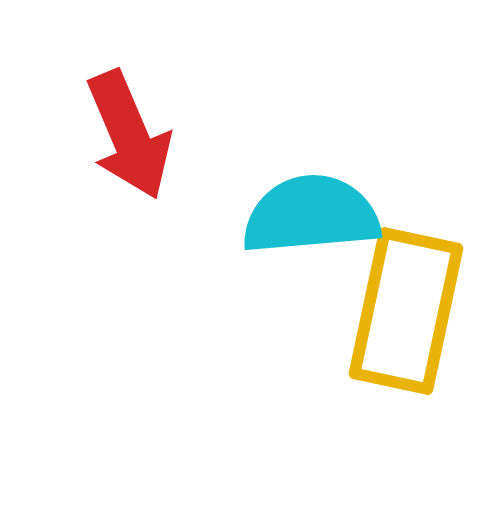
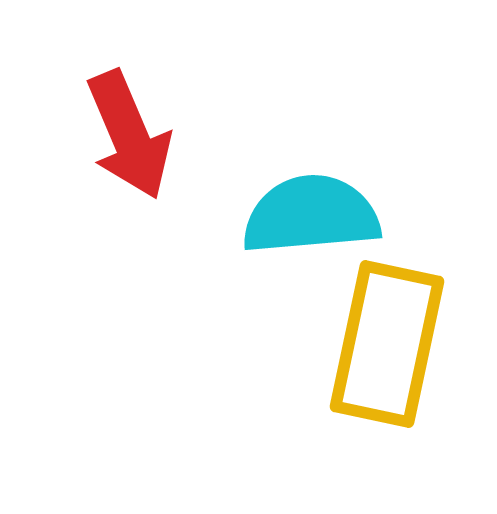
yellow rectangle: moved 19 px left, 33 px down
